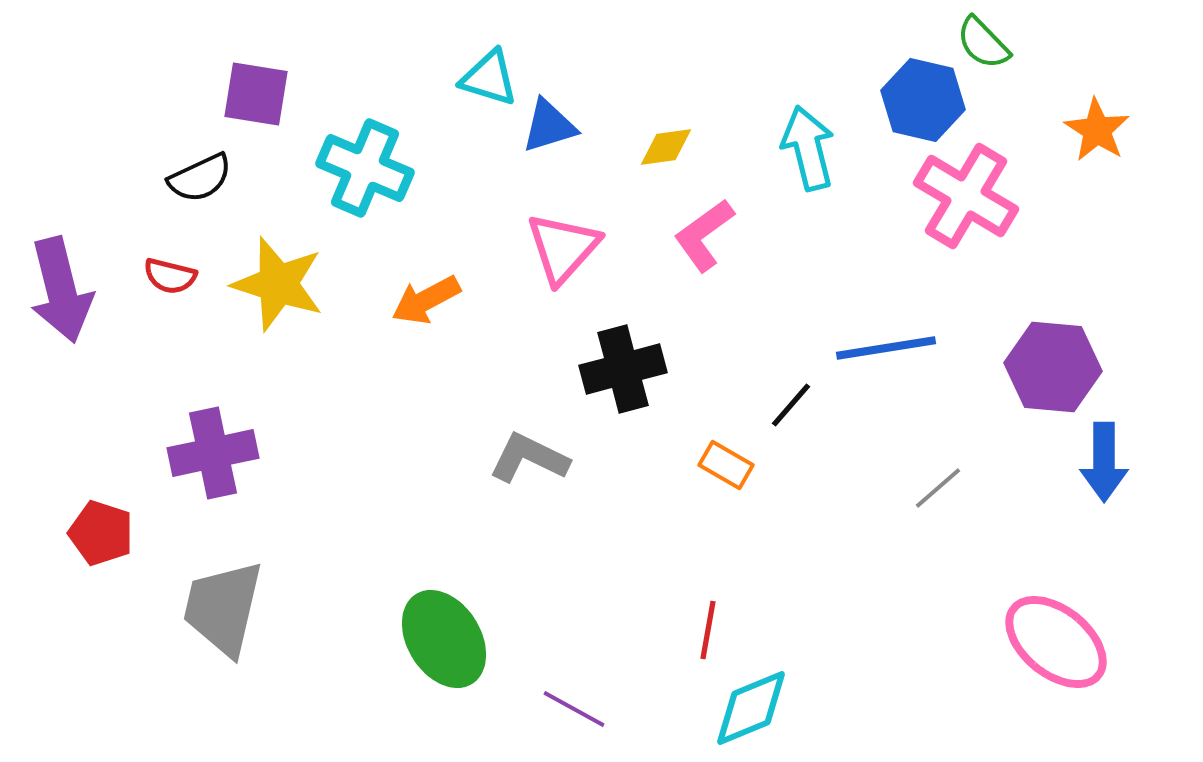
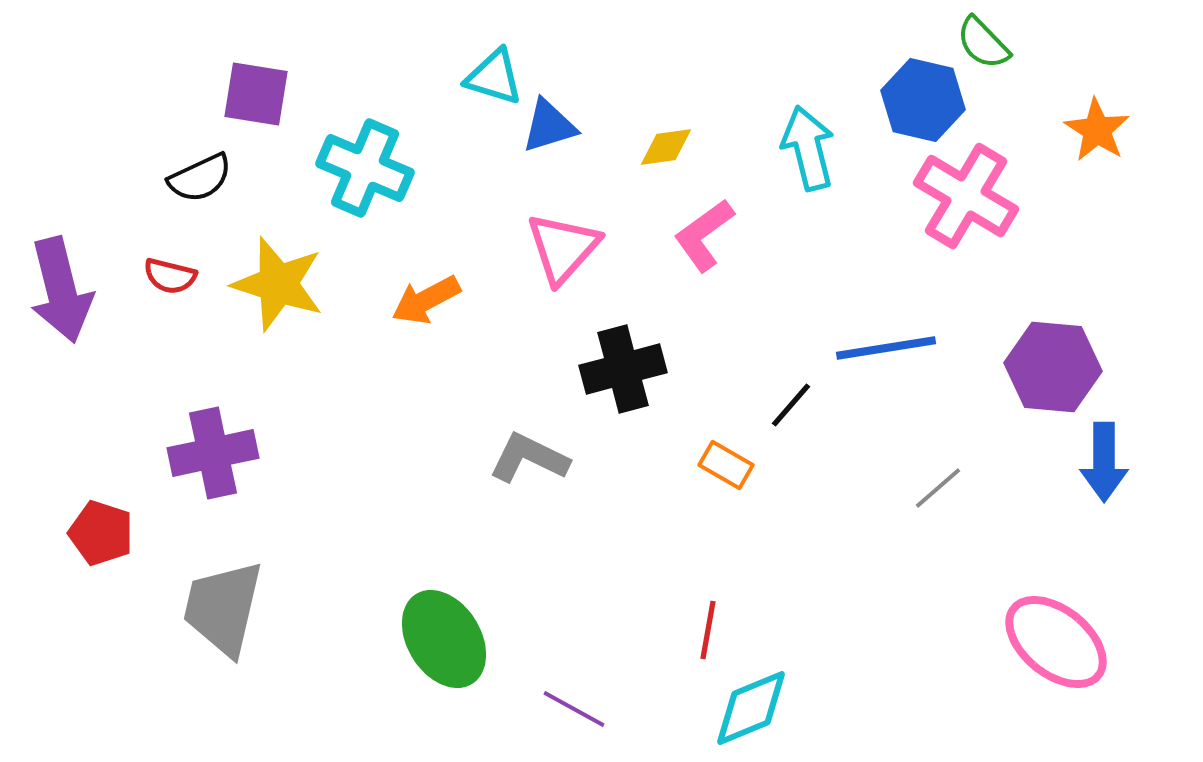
cyan triangle: moved 5 px right, 1 px up
